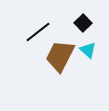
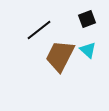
black square: moved 4 px right, 4 px up; rotated 24 degrees clockwise
black line: moved 1 px right, 2 px up
